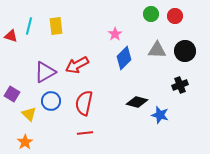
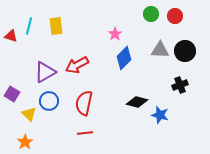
gray triangle: moved 3 px right
blue circle: moved 2 px left
